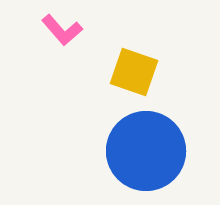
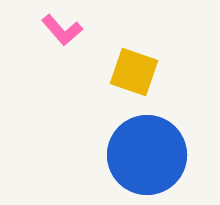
blue circle: moved 1 px right, 4 px down
